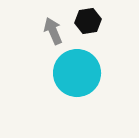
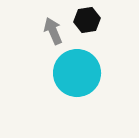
black hexagon: moved 1 px left, 1 px up
